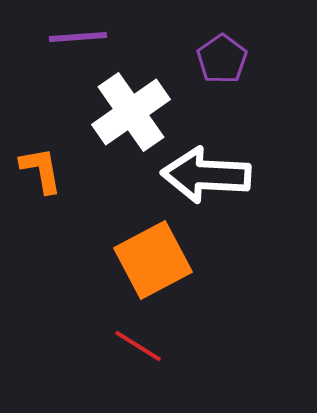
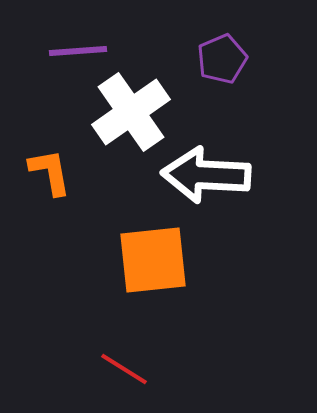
purple line: moved 14 px down
purple pentagon: rotated 12 degrees clockwise
orange L-shape: moved 9 px right, 2 px down
orange square: rotated 22 degrees clockwise
red line: moved 14 px left, 23 px down
